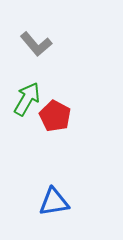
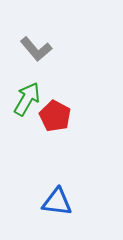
gray L-shape: moved 5 px down
blue triangle: moved 3 px right; rotated 16 degrees clockwise
